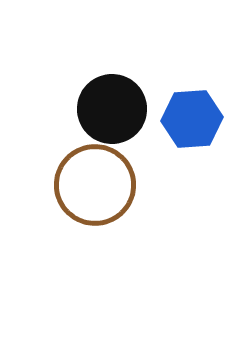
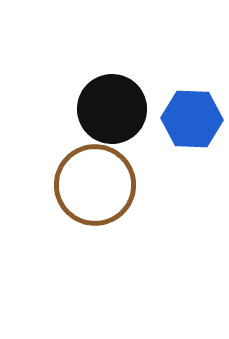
blue hexagon: rotated 6 degrees clockwise
